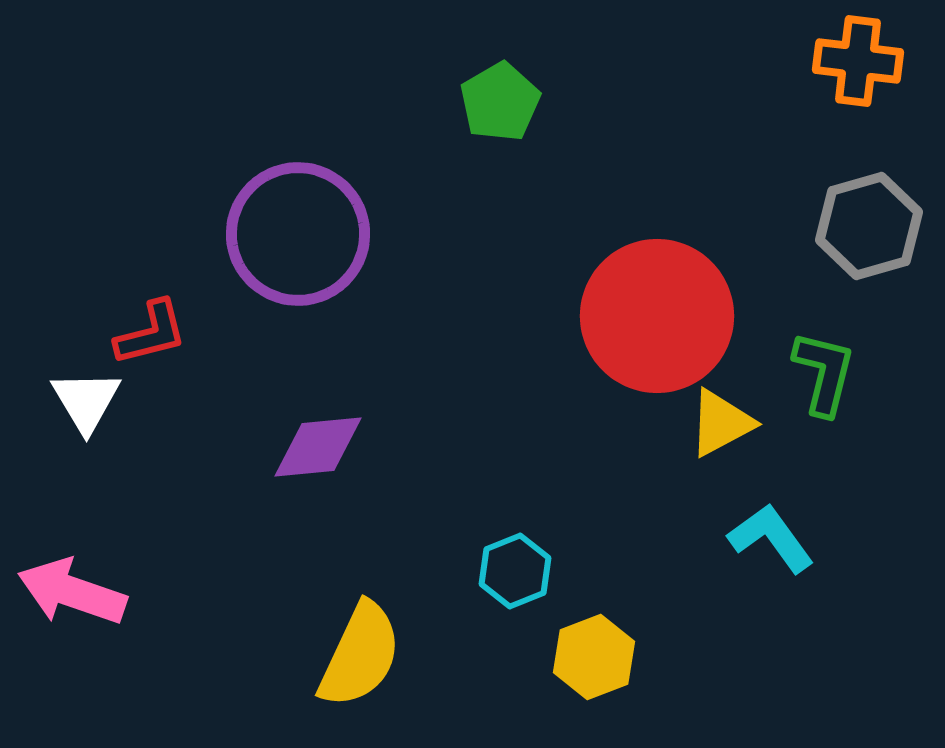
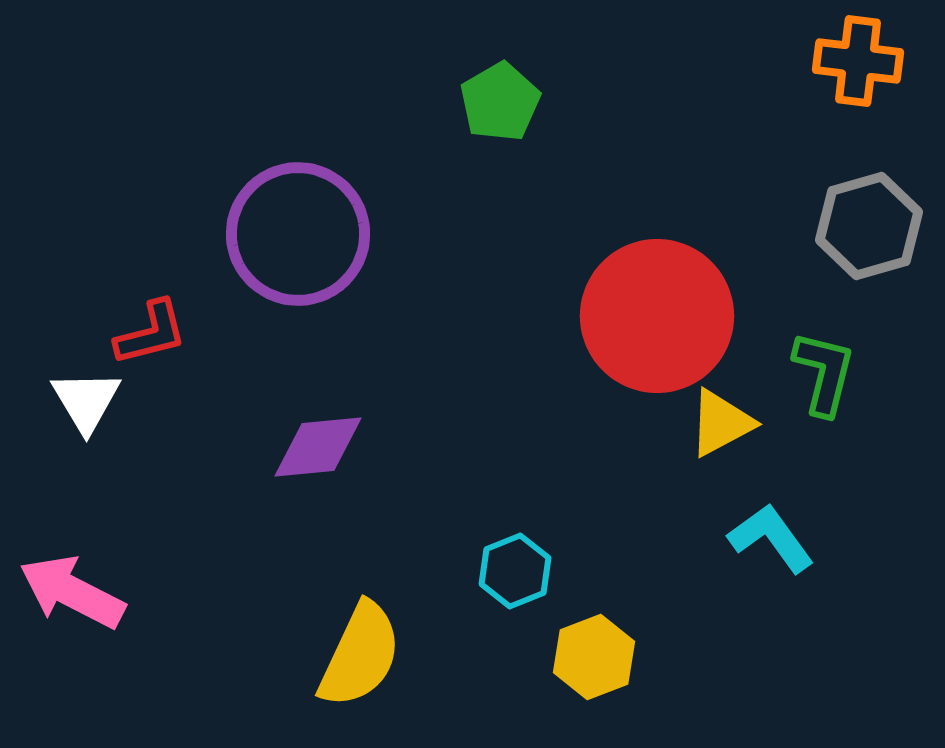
pink arrow: rotated 8 degrees clockwise
